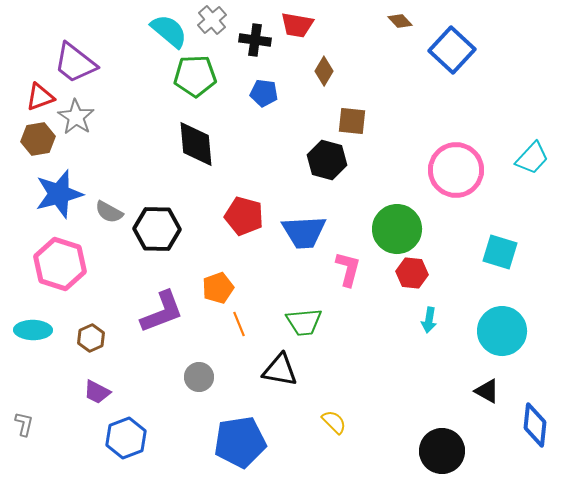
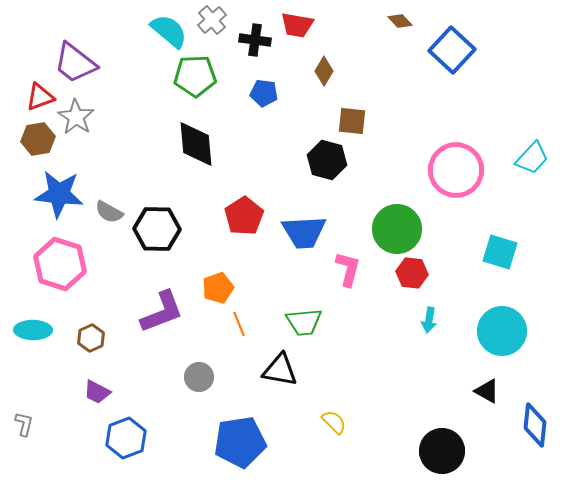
blue star at (59, 194): rotated 21 degrees clockwise
red pentagon at (244, 216): rotated 24 degrees clockwise
